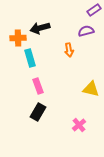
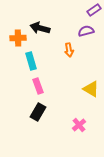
black arrow: rotated 30 degrees clockwise
cyan rectangle: moved 1 px right, 3 px down
yellow triangle: rotated 18 degrees clockwise
